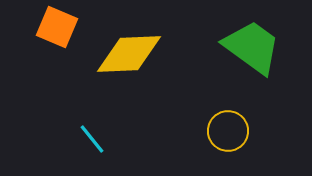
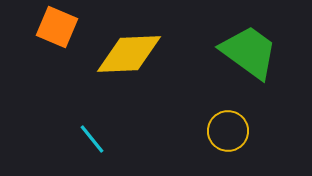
green trapezoid: moved 3 px left, 5 px down
